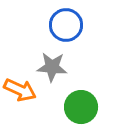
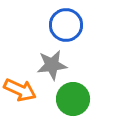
gray star: moved 2 px up; rotated 12 degrees counterclockwise
green circle: moved 8 px left, 8 px up
